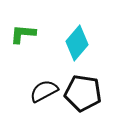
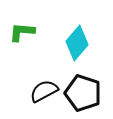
green L-shape: moved 1 px left, 2 px up
black pentagon: rotated 9 degrees clockwise
